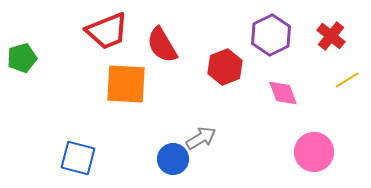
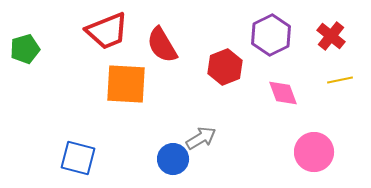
green pentagon: moved 3 px right, 9 px up
yellow line: moved 7 px left; rotated 20 degrees clockwise
